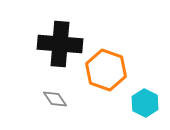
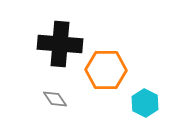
orange hexagon: rotated 18 degrees counterclockwise
